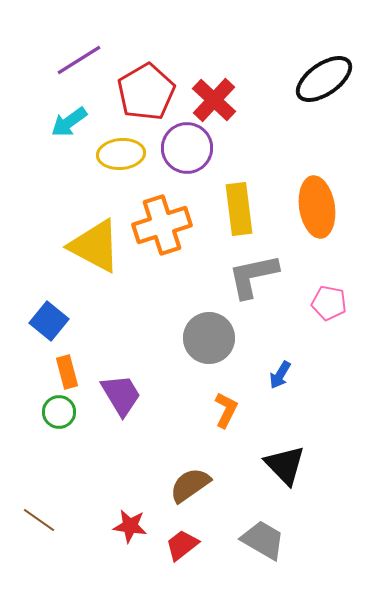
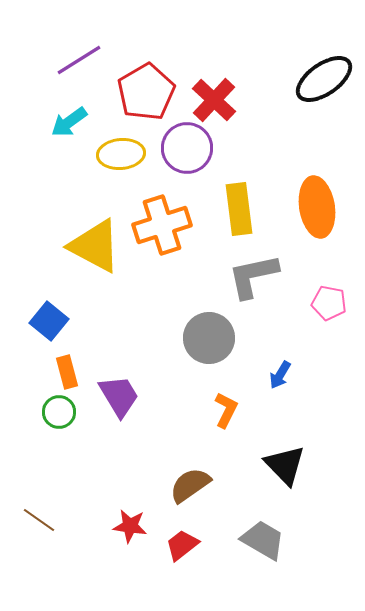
purple trapezoid: moved 2 px left, 1 px down
